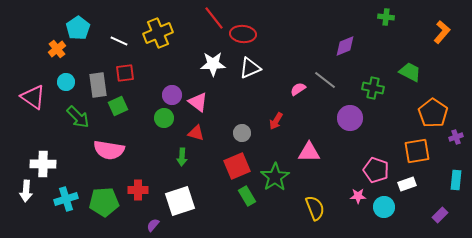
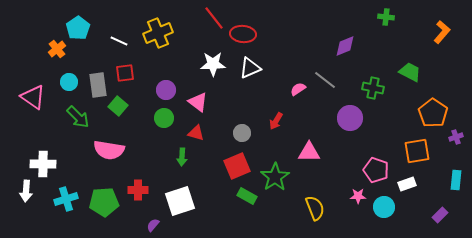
cyan circle at (66, 82): moved 3 px right
purple circle at (172, 95): moved 6 px left, 5 px up
green square at (118, 106): rotated 24 degrees counterclockwise
green rectangle at (247, 196): rotated 30 degrees counterclockwise
